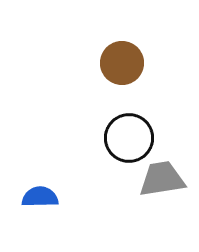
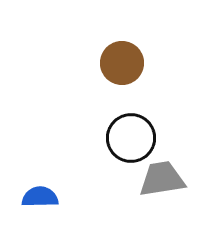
black circle: moved 2 px right
